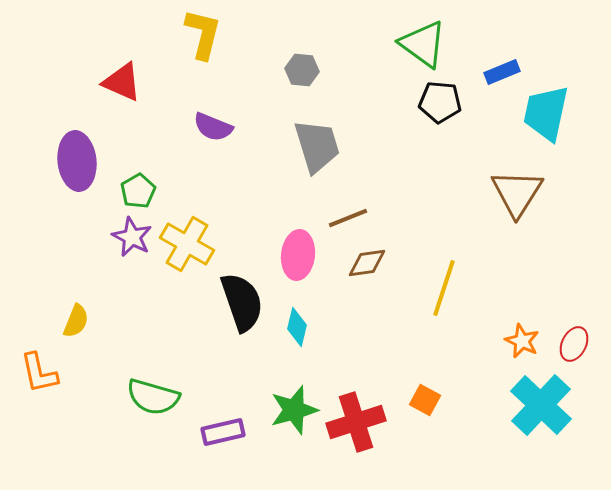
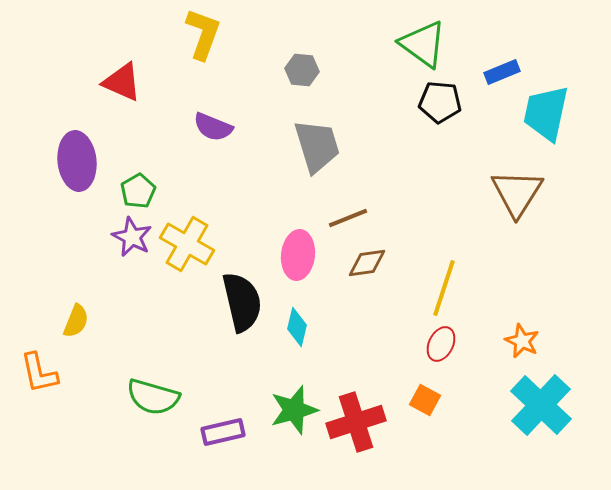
yellow L-shape: rotated 6 degrees clockwise
black semicircle: rotated 6 degrees clockwise
red ellipse: moved 133 px left
